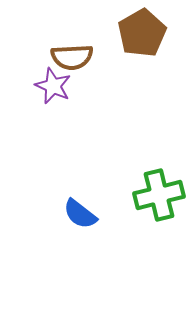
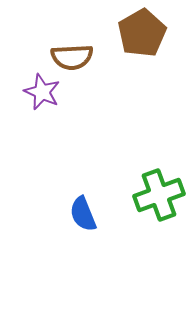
purple star: moved 11 px left, 6 px down
green cross: rotated 6 degrees counterclockwise
blue semicircle: moved 3 px right; rotated 30 degrees clockwise
